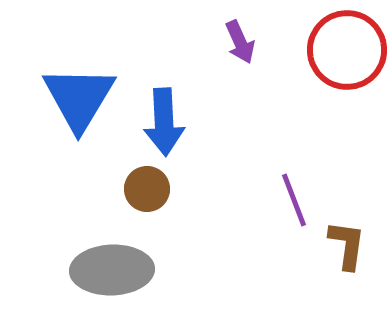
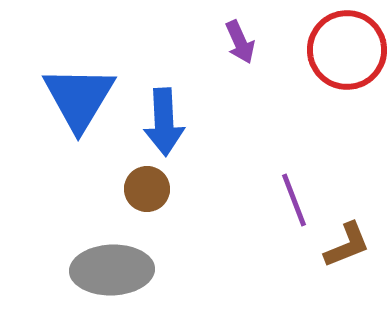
brown L-shape: rotated 60 degrees clockwise
